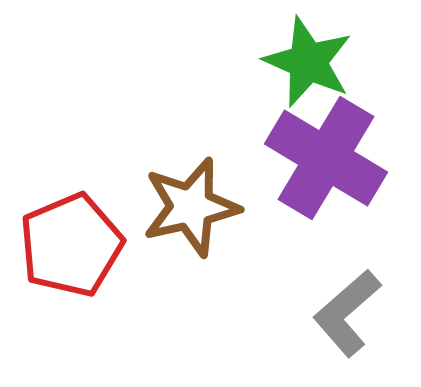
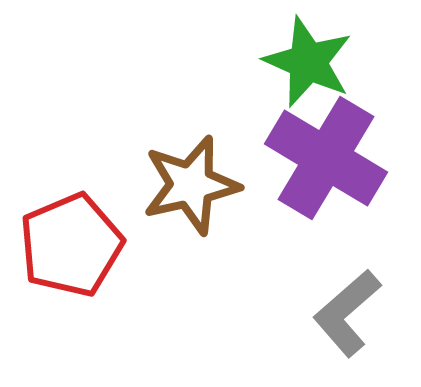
brown star: moved 22 px up
